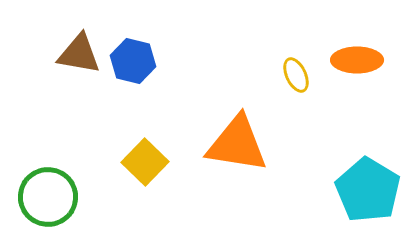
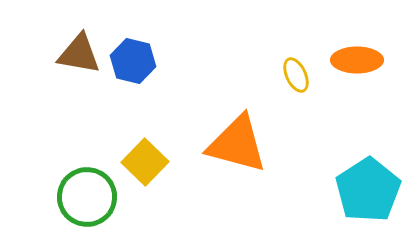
orange triangle: rotated 6 degrees clockwise
cyan pentagon: rotated 8 degrees clockwise
green circle: moved 39 px right
